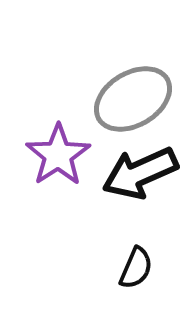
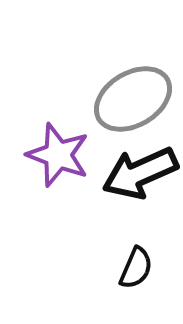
purple star: rotated 18 degrees counterclockwise
